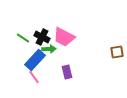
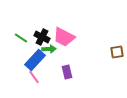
green line: moved 2 px left
